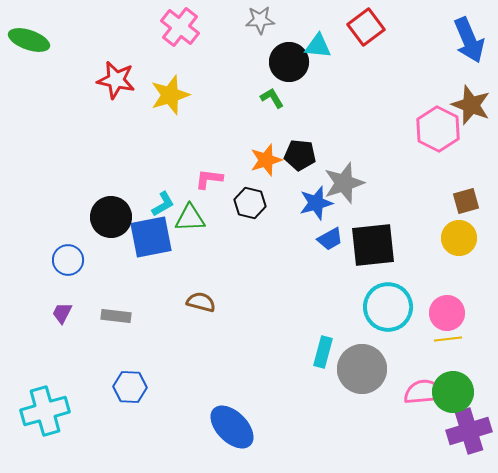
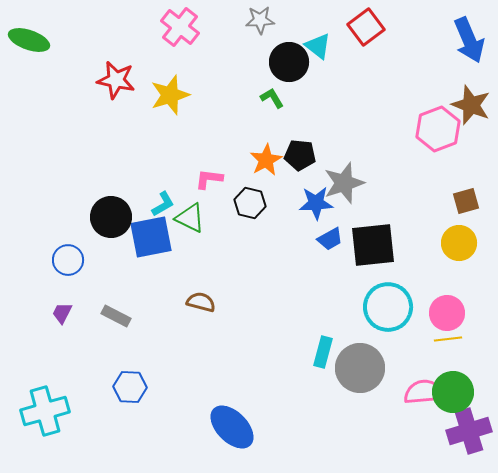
cyan triangle at (318, 46): rotated 32 degrees clockwise
pink hexagon at (438, 129): rotated 12 degrees clockwise
orange star at (266, 160): rotated 12 degrees counterclockwise
blue star at (316, 203): rotated 12 degrees clockwise
green triangle at (190, 218): rotated 28 degrees clockwise
yellow circle at (459, 238): moved 5 px down
gray rectangle at (116, 316): rotated 20 degrees clockwise
gray circle at (362, 369): moved 2 px left, 1 px up
